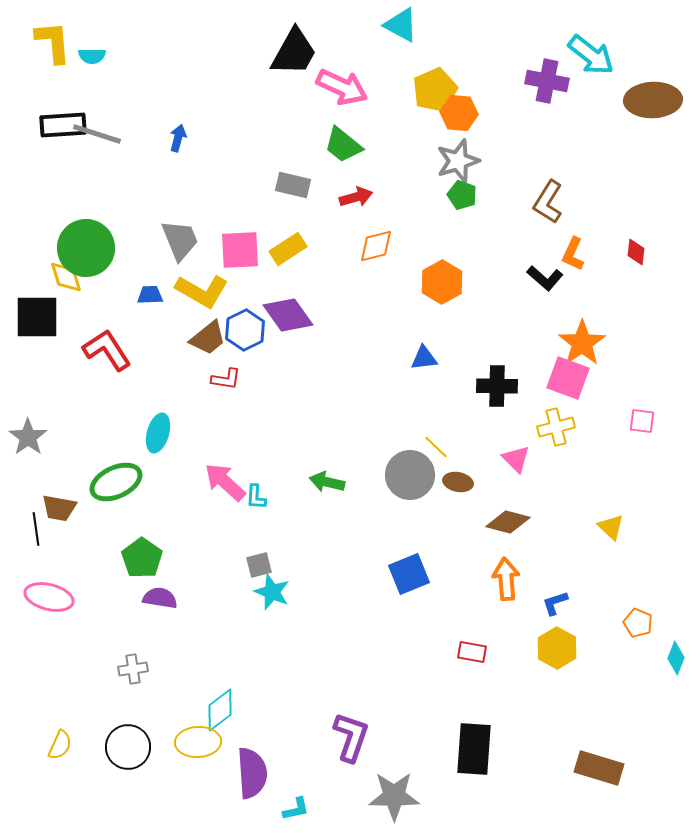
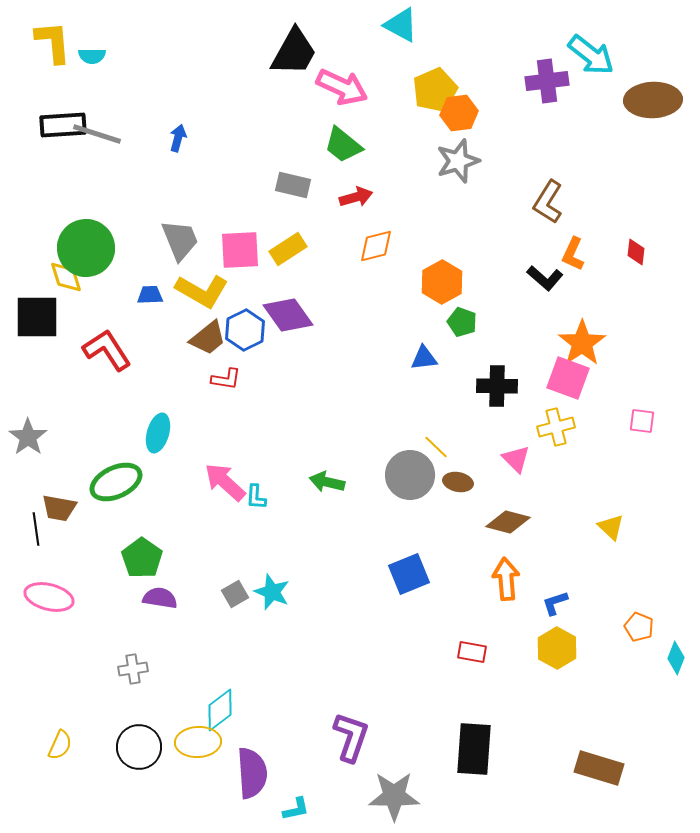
purple cross at (547, 81): rotated 18 degrees counterclockwise
orange hexagon at (459, 113): rotated 12 degrees counterclockwise
green pentagon at (462, 195): moved 127 px down
gray square at (259, 565): moved 24 px left, 29 px down; rotated 16 degrees counterclockwise
orange pentagon at (638, 623): moved 1 px right, 4 px down
black circle at (128, 747): moved 11 px right
